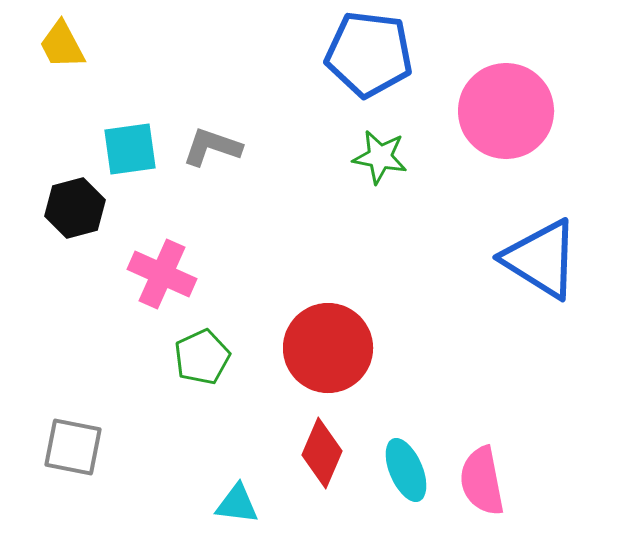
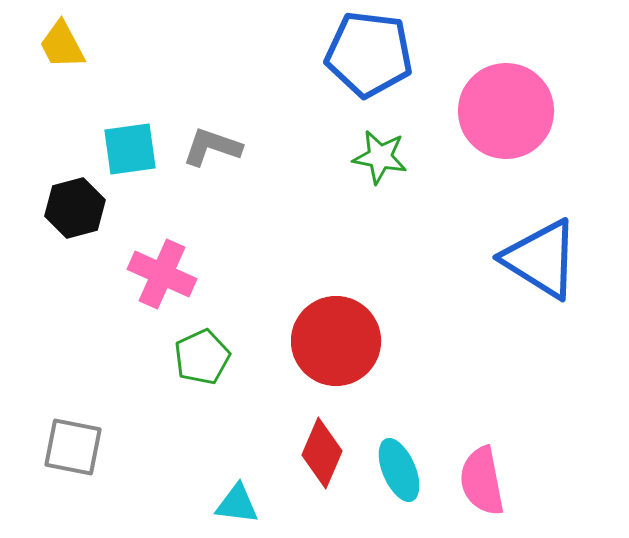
red circle: moved 8 px right, 7 px up
cyan ellipse: moved 7 px left
